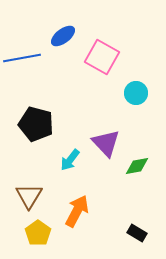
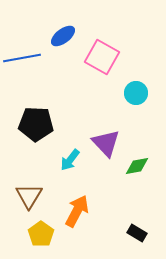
black pentagon: rotated 12 degrees counterclockwise
yellow pentagon: moved 3 px right, 1 px down
